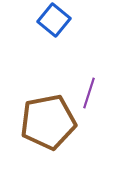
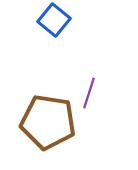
brown pentagon: rotated 20 degrees clockwise
